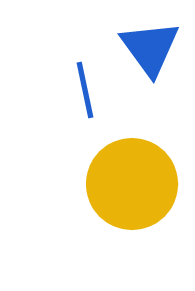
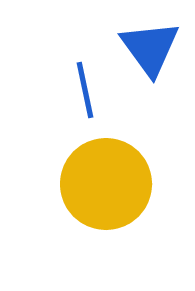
yellow circle: moved 26 px left
